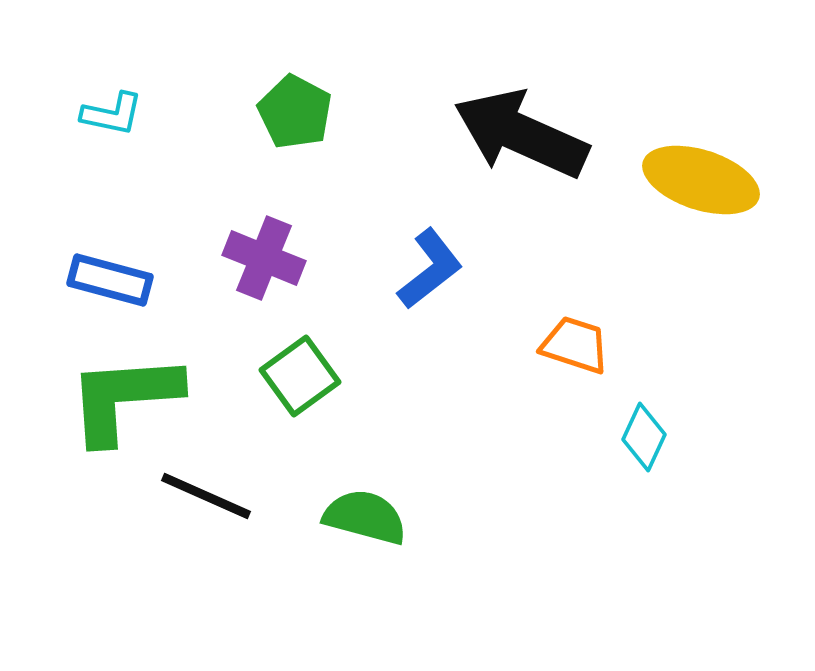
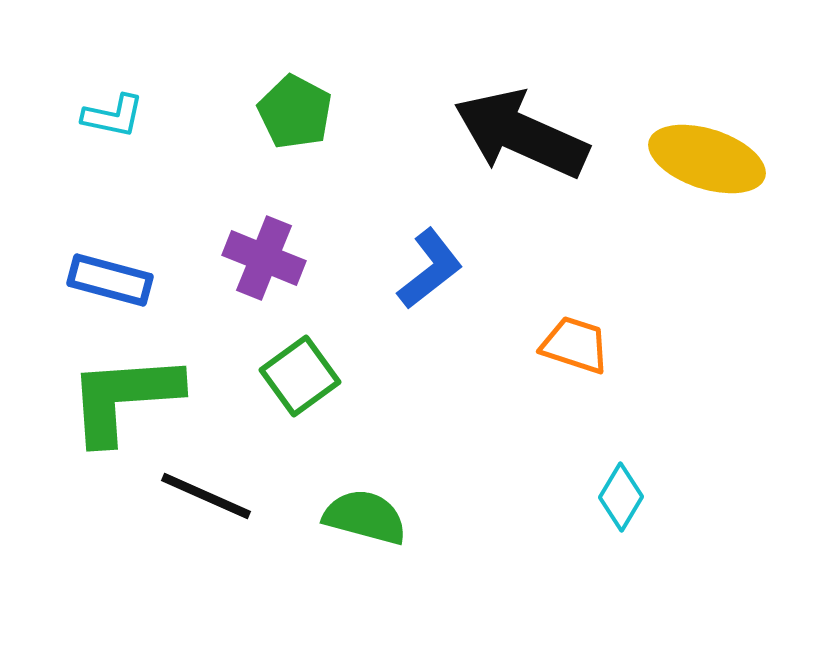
cyan L-shape: moved 1 px right, 2 px down
yellow ellipse: moved 6 px right, 21 px up
cyan diamond: moved 23 px left, 60 px down; rotated 6 degrees clockwise
